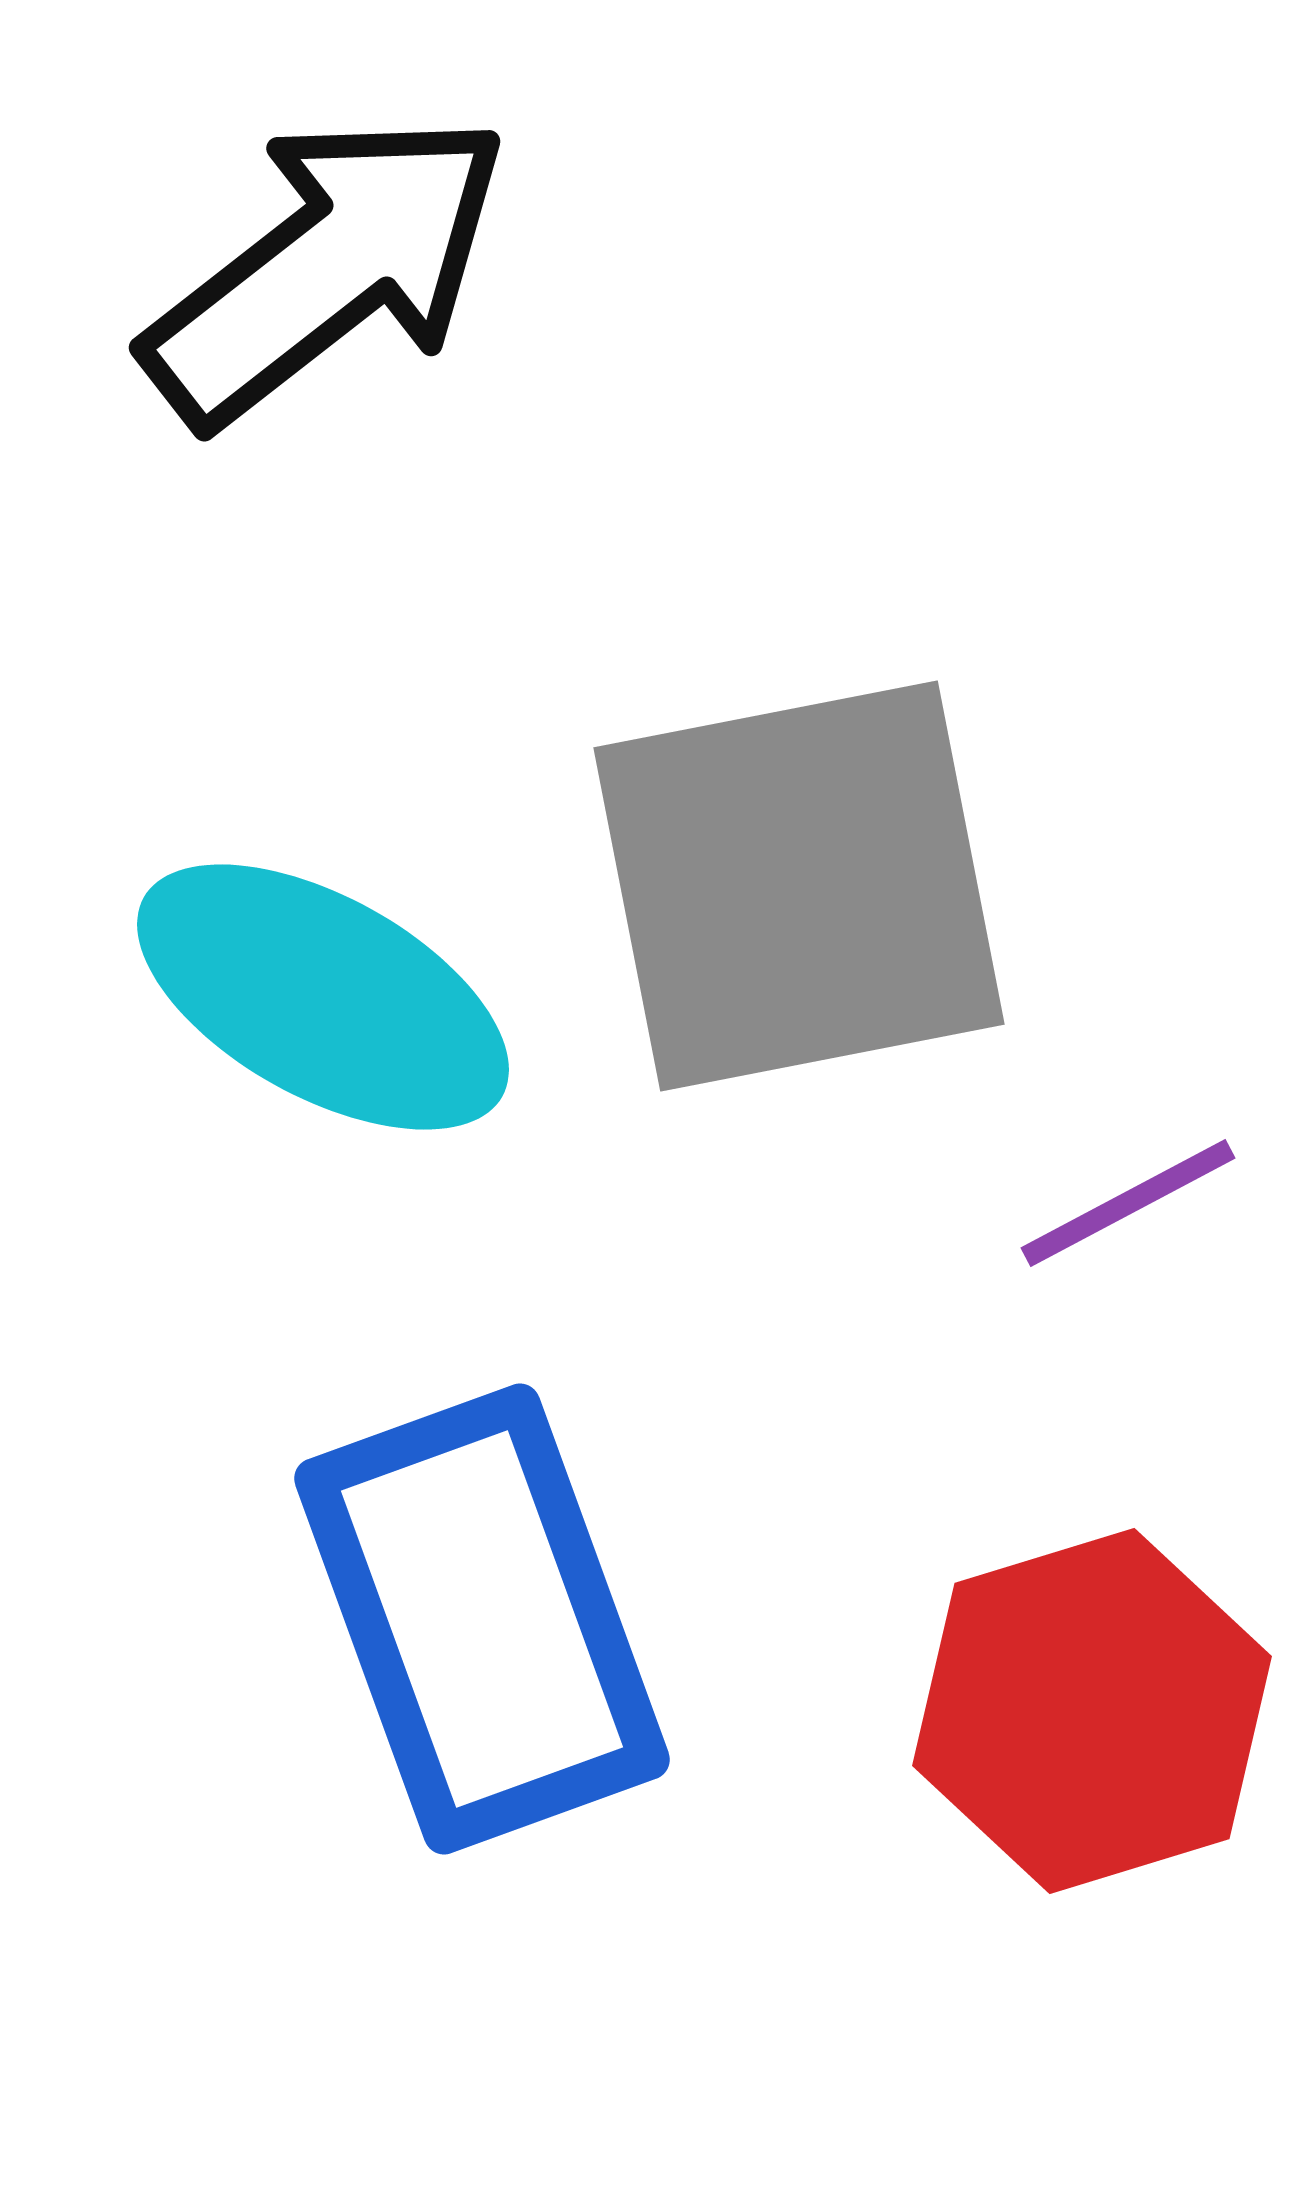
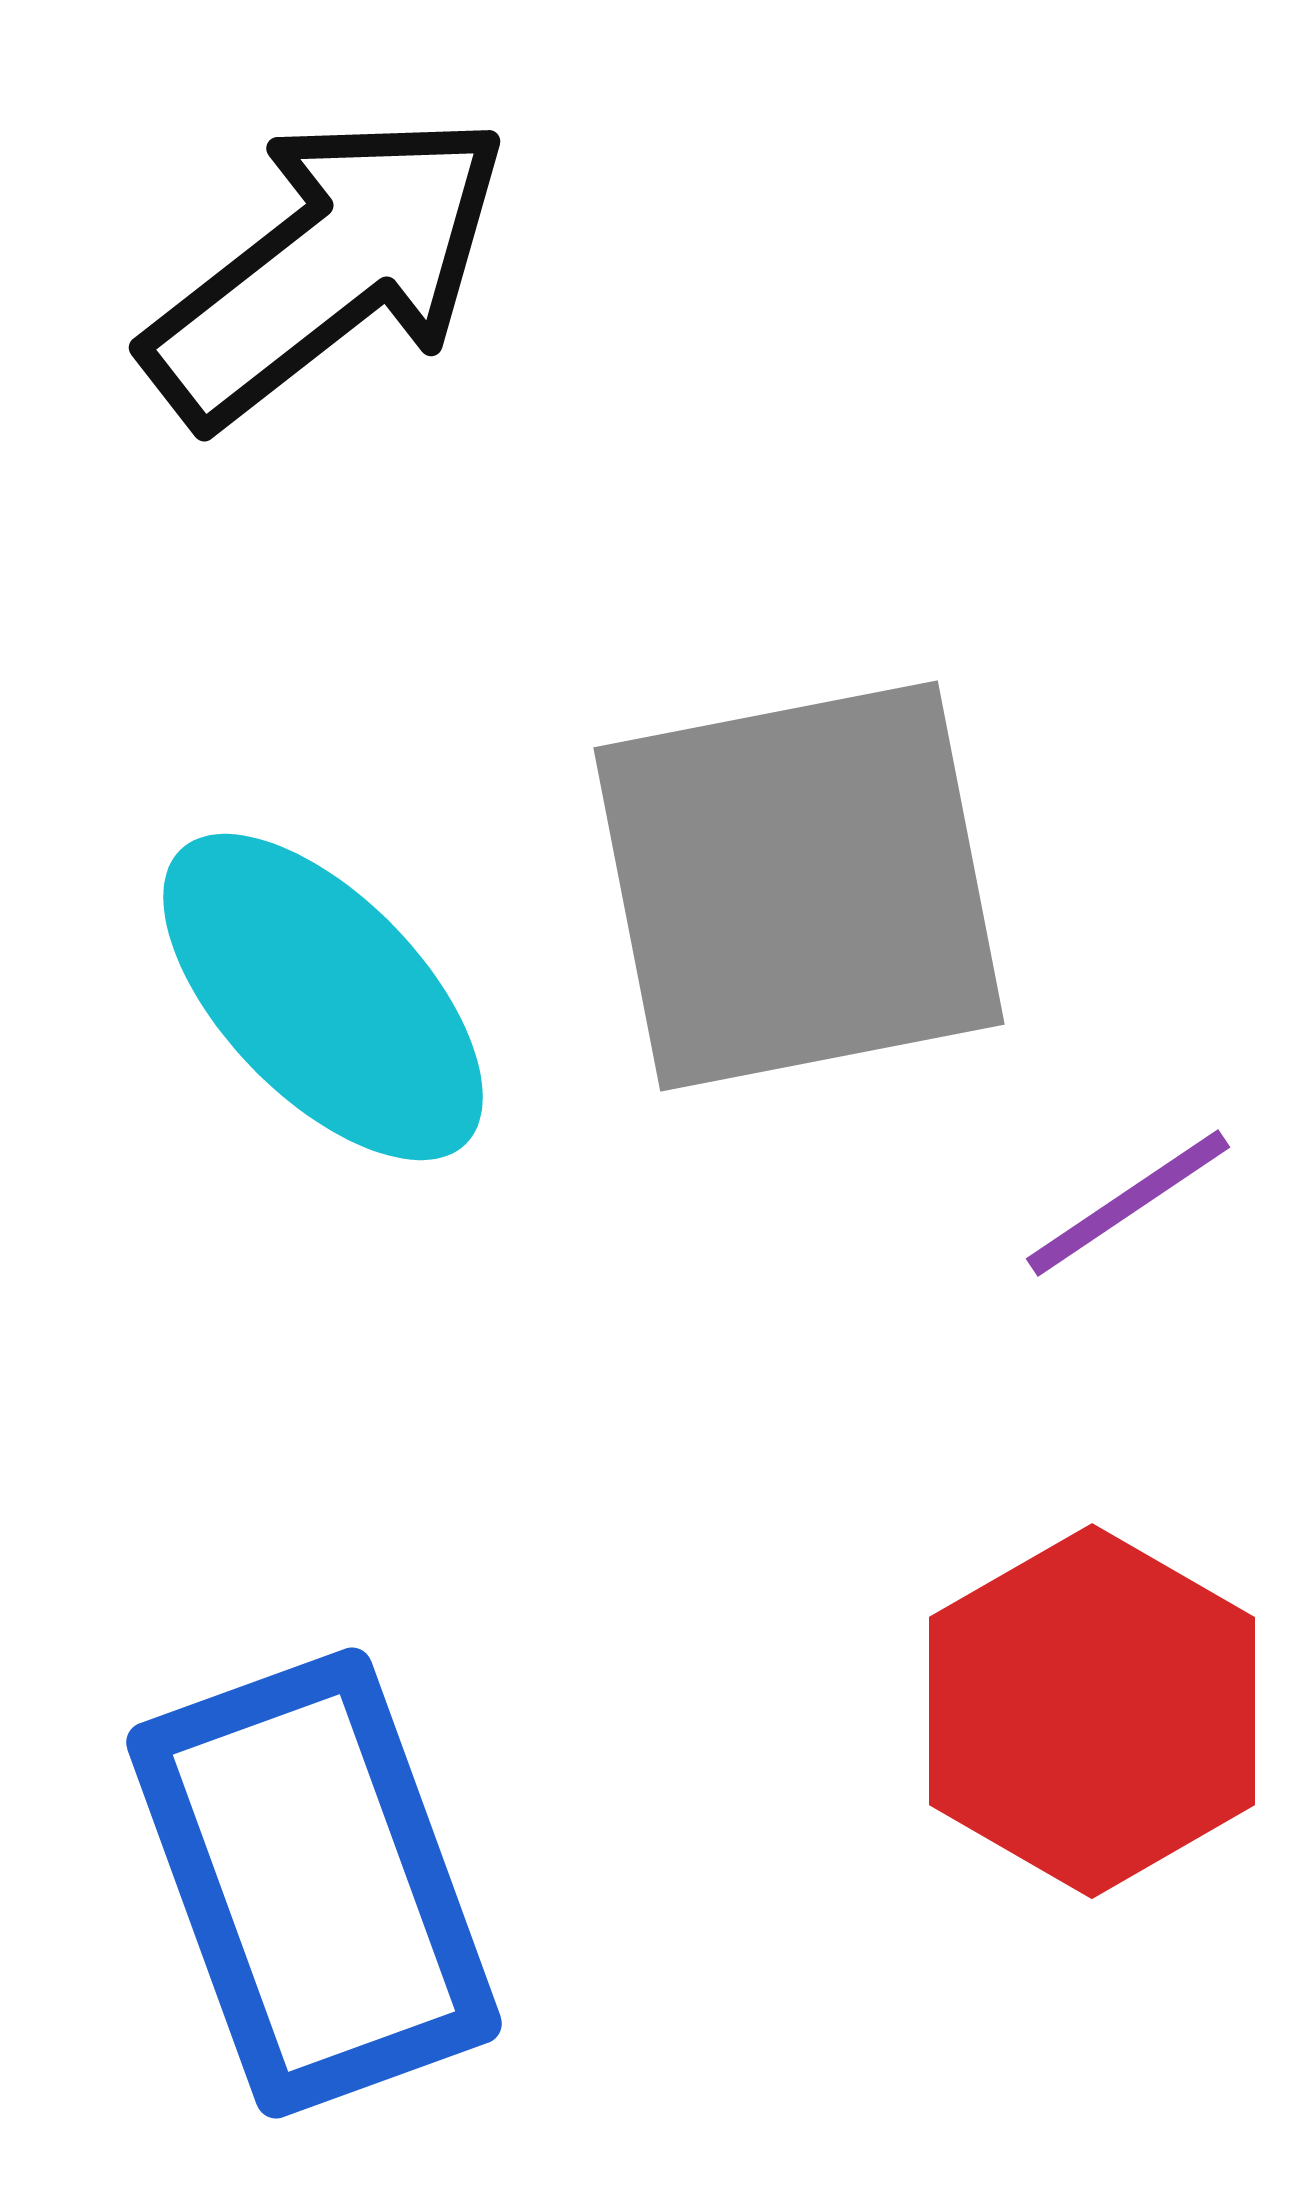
cyan ellipse: rotated 17 degrees clockwise
purple line: rotated 6 degrees counterclockwise
blue rectangle: moved 168 px left, 264 px down
red hexagon: rotated 13 degrees counterclockwise
